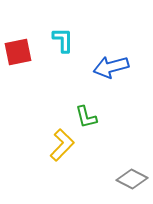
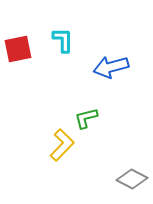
red square: moved 3 px up
green L-shape: moved 1 px down; rotated 90 degrees clockwise
